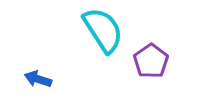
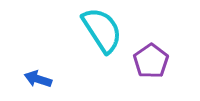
cyan semicircle: moved 1 px left
